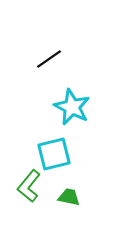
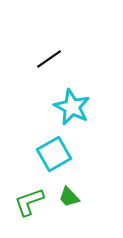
cyan square: rotated 16 degrees counterclockwise
green L-shape: moved 16 px down; rotated 32 degrees clockwise
green trapezoid: rotated 145 degrees counterclockwise
